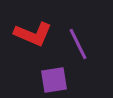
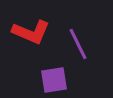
red L-shape: moved 2 px left, 2 px up
